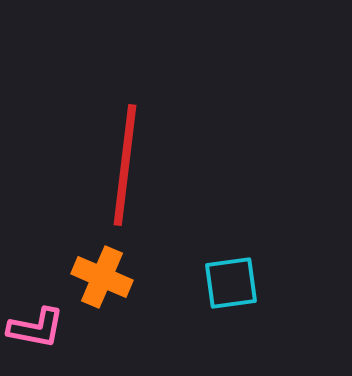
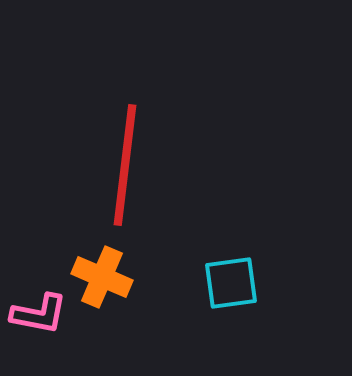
pink L-shape: moved 3 px right, 14 px up
